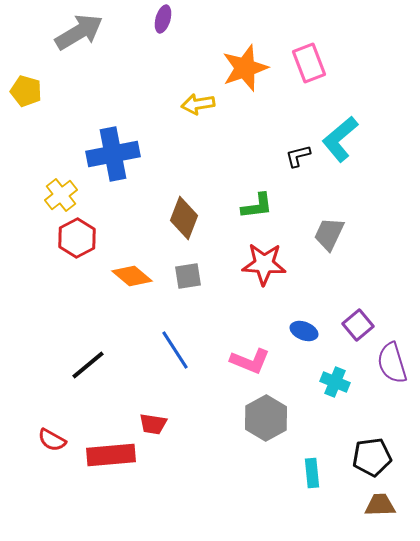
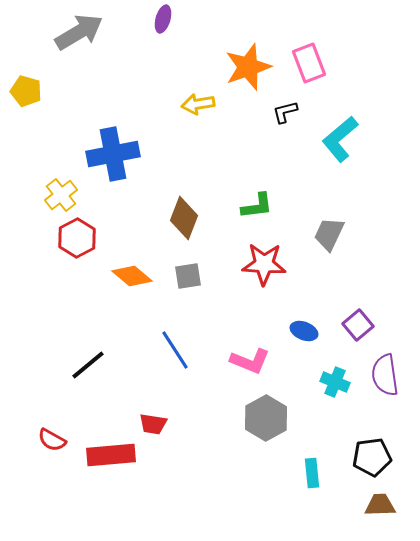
orange star: moved 3 px right, 1 px up
black L-shape: moved 13 px left, 44 px up
purple semicircle: moved 7 px left, 12 px down; rotated 9 degrees clockwise
